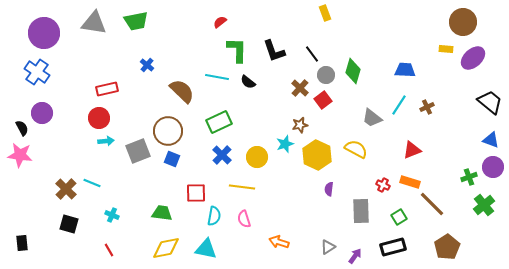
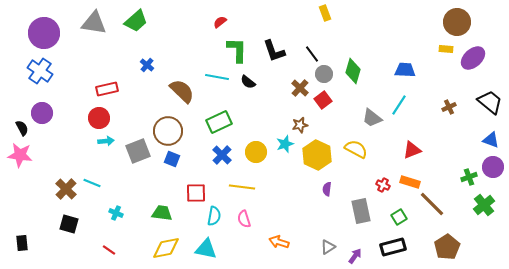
green trapezoid at (136, 21): rotated 30 degrees counterclockwise
brown circle at (463, 22): moved 6 px left
blue cross at (37, 72): moved 3 px right, 1 px up
gray circle at (326, 75): moved 2 px left, 1 px up
brown cross at (427, 107): moved 22 px right
yellow circle at (257, 157): moved 1 px left, 5 px up
purple semicircle at (329, 189): moved 2 px left
gray rectangle at (361, 211): rotated 10 degrees counterclockwise
cyan cross at (112, 215): moved 4 px right, 2 px up
red line at (109, 250): rotated 24 degrees counterclockwise
